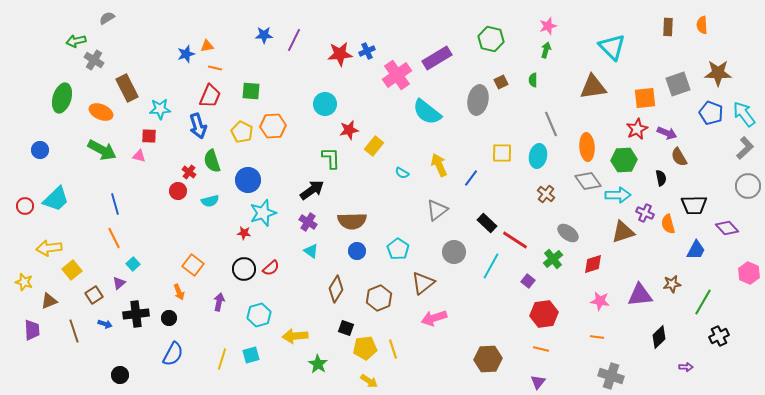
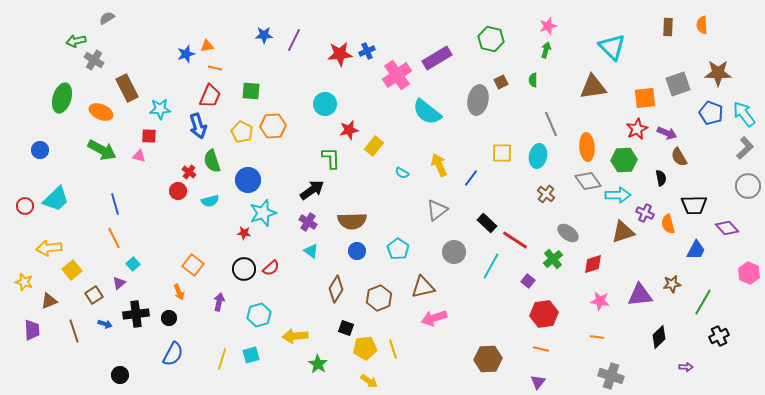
brown triangle at (423, 283): moved 4 px down; rotated 25 degrees clockwise
